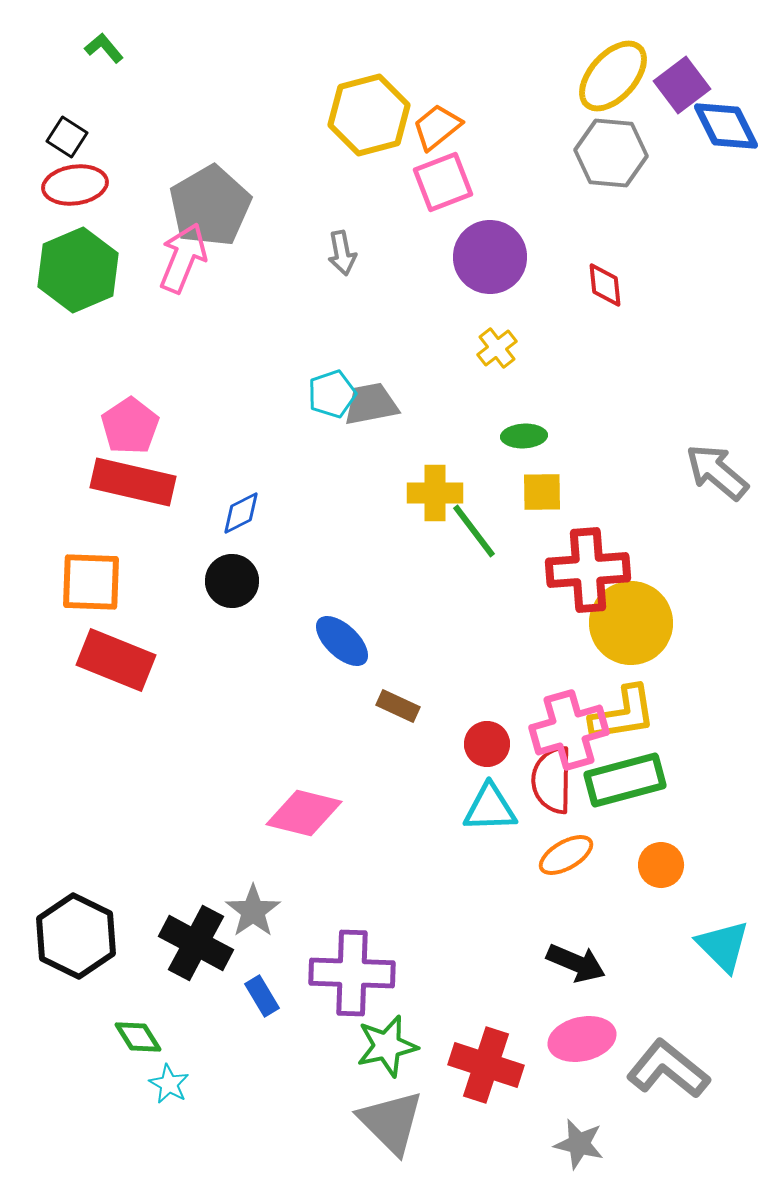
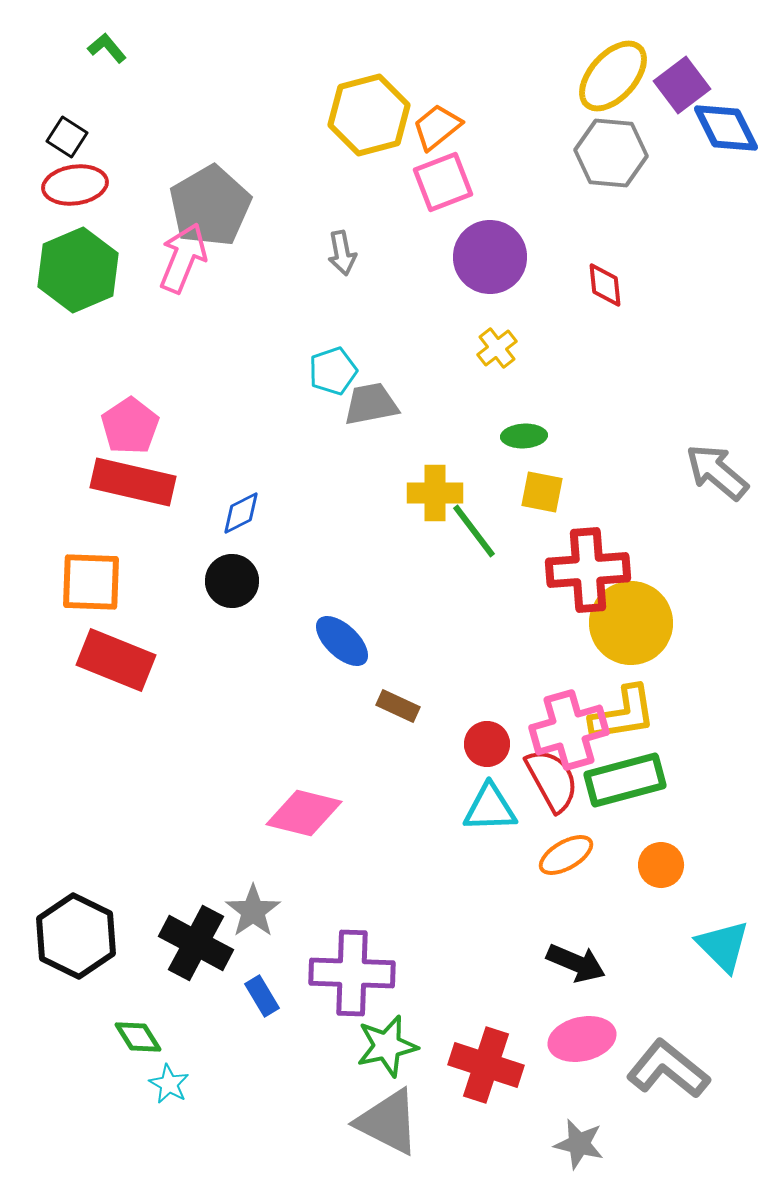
green L-shape at (104, 48): moved 3 px right
blue diamond at (726, 126): moved 2 px down
cyan pentagon at (332, 394): moved 1 px right, 23 px up
yellow square at (542, 492): rotated 12 degrees clockwise
red semicircle at (552, 780): rotated 150 degrees clockwise
gray triangle at (391, 1122): moved 3 px left; rotated 18 degrees counterclockwise
